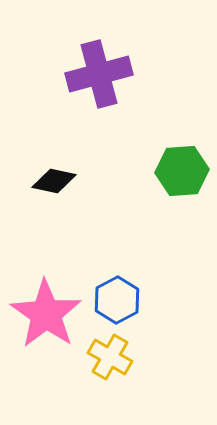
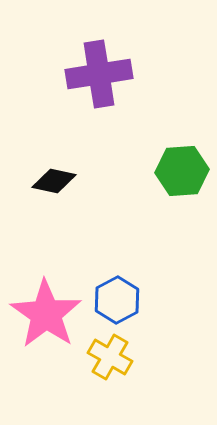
purple cross: rotated 6 degrees clockwise
